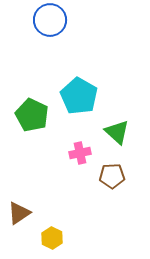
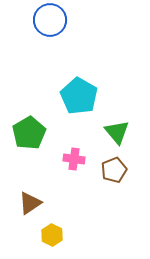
green pentagon: moved 3 px left, 18 px down; rotated 16 degrees clockwise
green triangle: rotated 8 degrees clockwise
pink cross: moved 6 px left, 6 px down; rotated 20 degrees clockwise
brown pentagon: moved 2 px right, 6 px up; rotated 20 degrees counterclockwise
brown triangle: moved 11 px right, 10 px up
yellow hexagon: moved 3 px up
